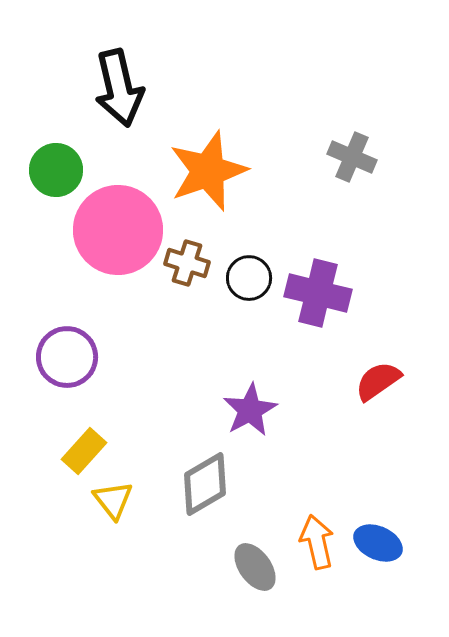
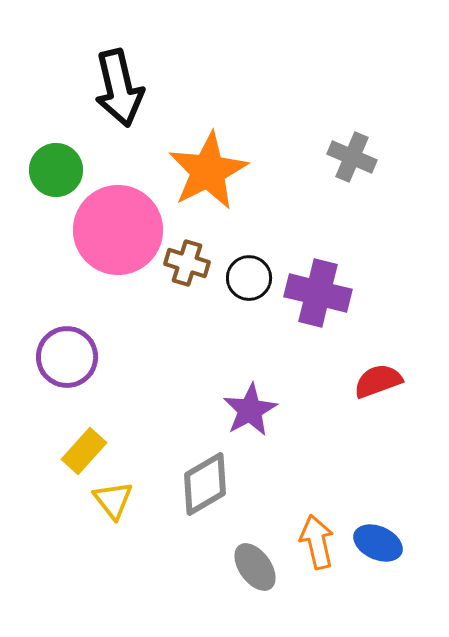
orange star: rotated 8 degrees counterclockwise
red semicircle: rotated 15 degrees clockwise
